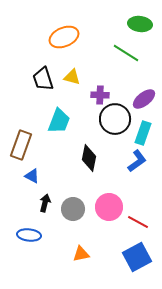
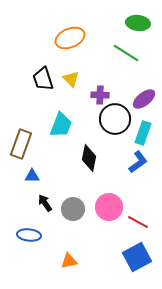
green ellipse: moved 2 px left, 1 px up
orange ellipse: moved 6 px right, 1 px down
yellow triangle: moved 1 px left, 2 px down; rotated 30 degrees clockwise
cyan trapezoid: moved 2 px right, 4 px down
brown rectangle: moved 1 px up
blue L-shape: moved 1 px right, 1 px down
blue triangle: rotated 28 degrees counterclockwise
black arrow: rotated 48 degrees counterclockwise
orange triangle: moved 12 px left, 7 px down
